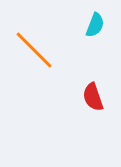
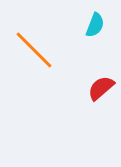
red semicircle: moved 8 px right, 9 px up; rotated 68 degrees clockwise
